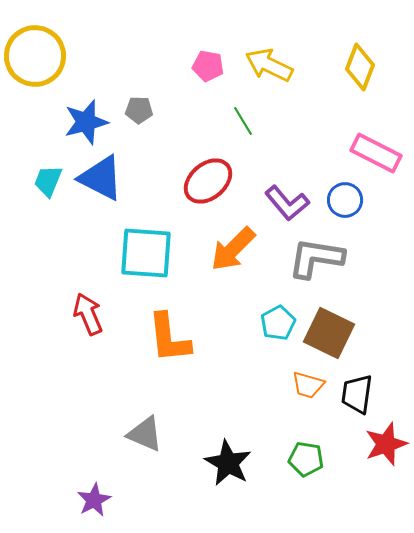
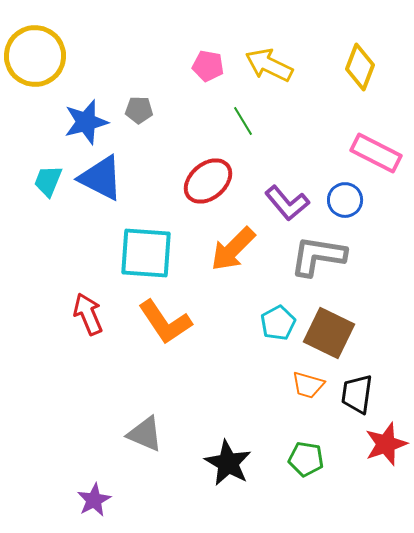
gray L-shape: moved 2 px right, 2 px up
orange L-shape: moved 4 px left, 16 px up; rotated 28 degrees counterclockwise
